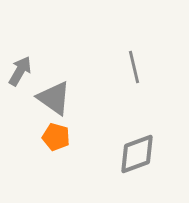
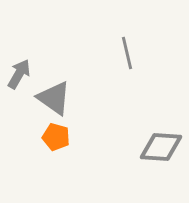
gray line: moved 7 px left, 14 px up
gray arrow: moved 1 px left, 3 px down
gray diamond: moved 24 px right, 7 px up; rotated 24 degrees clockwise
